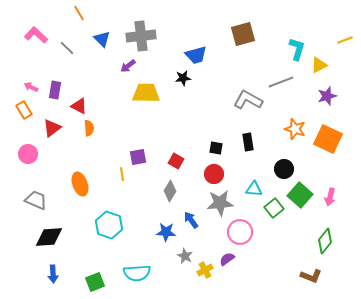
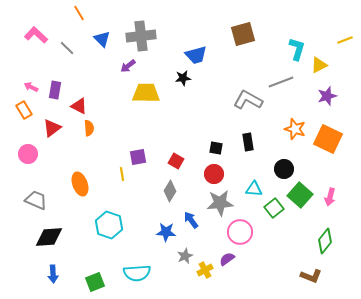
gray star at (185, 256): rotated 21 degrees clockwise
